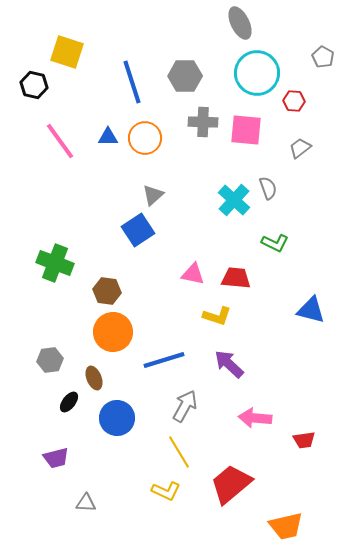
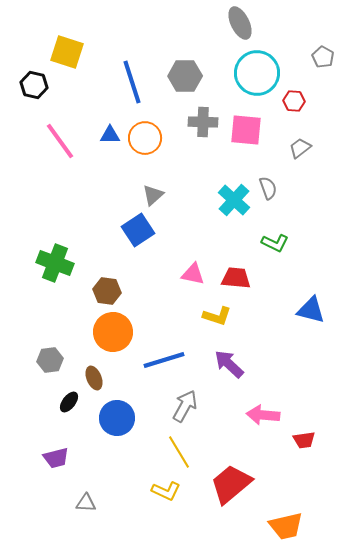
blue triangle at (108, 137): moved 2 px right, 2 px up
pink arrow at (255, 418): moved 8 px right, 3 px up
